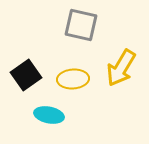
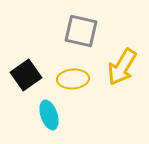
gray square: moved 6 px down
yellow arrow: moved 1 px right, 1 px up
cyan ellipse: rotated 60 degrees clockwise
